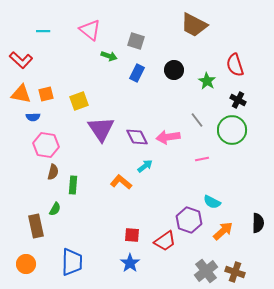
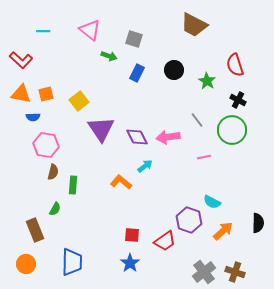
gray square: moved 2 px left, 2 px up
yellow square: rotated 18 degrees counterclockwise
pink line: moved 2 px right, 2 px up
brown rectangle: moved 1 px left, 4 px down; rotated 10 degrees counterclockwise
gray cross: moved 2 px left, 1 px down
